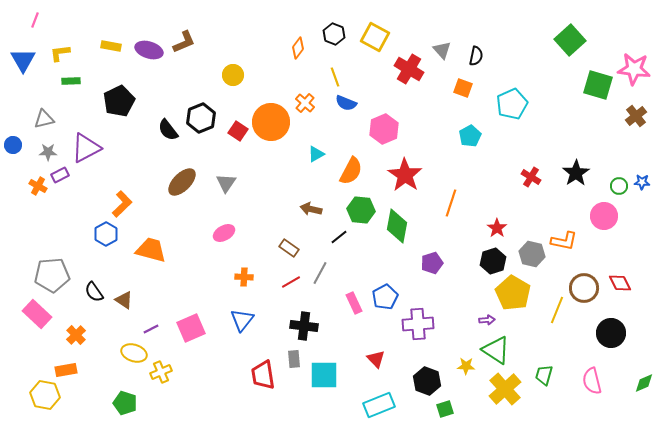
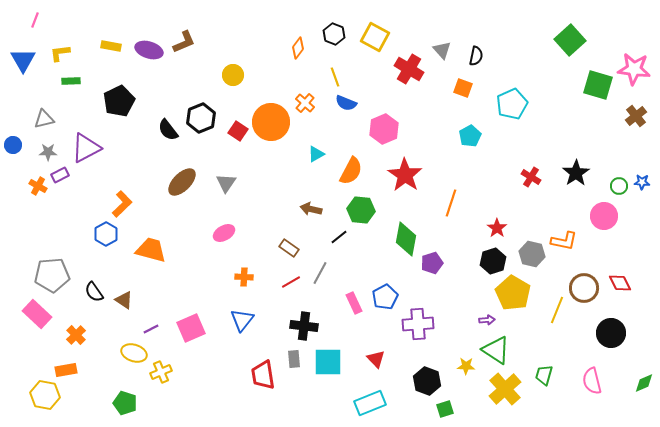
green diamond at (397, 226): moved 9 px right, 13 px down
cyan square at (324, 375): moved 4 px right, 13 px up
cyan rectangle at (379, 405): moved 9 px left, 2 px up
